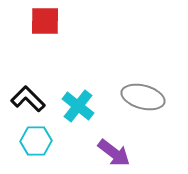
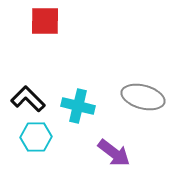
cyan cross: rotated 24 degrees counterclockwise
cyan hexagon: moved 4 px up
